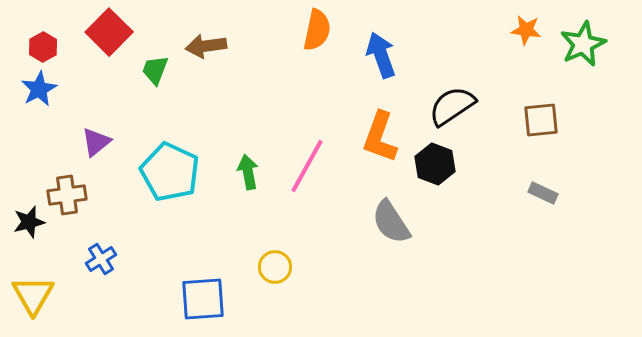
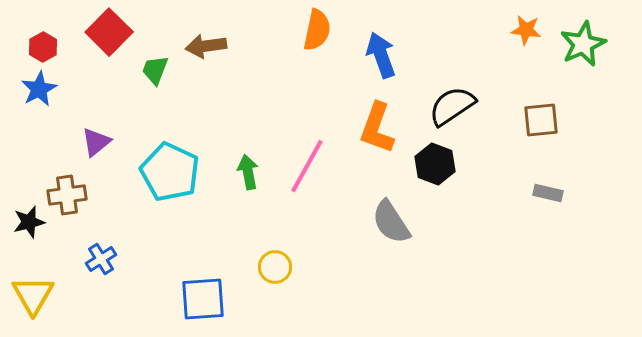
orange L-shape: moved 3 px left, 9 px up
gray rectangle: moved 5 px right; rotated 12 degrees counterclockwise
